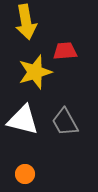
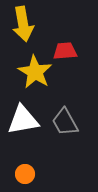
yellow arrow: moved 3 px left, 2 px down
yellow star: rotated 24 degrees counterclockwise
white triangle: rotated 24 degrees counterclockwise
